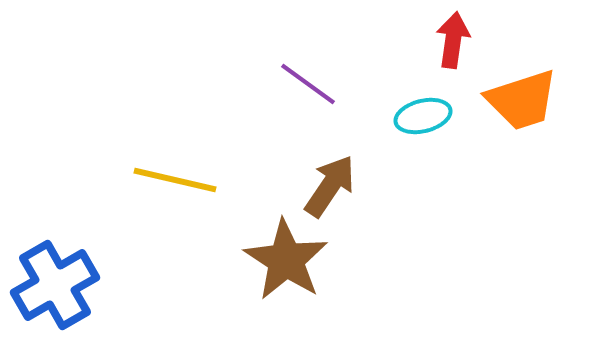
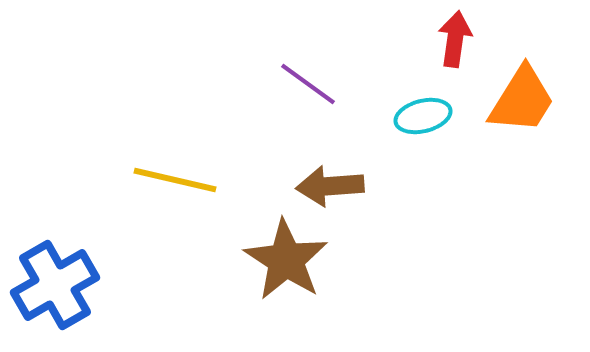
red arrow: moved 2 px right, 1 px up
orange trapezoid: rotated 40 degrees counterclockwise
brown arrow: rotated 128 degrees counterclockwise
